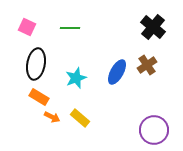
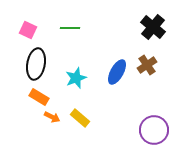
pink square: moved 1 px right, 3 px down
